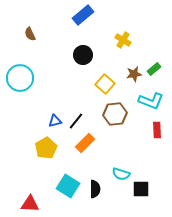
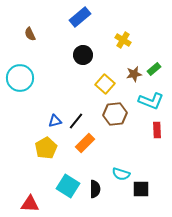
blue rectangle: moved 3 px left, 2 px down
